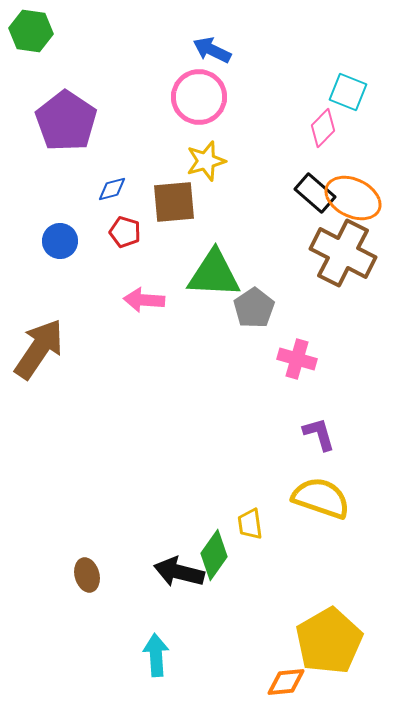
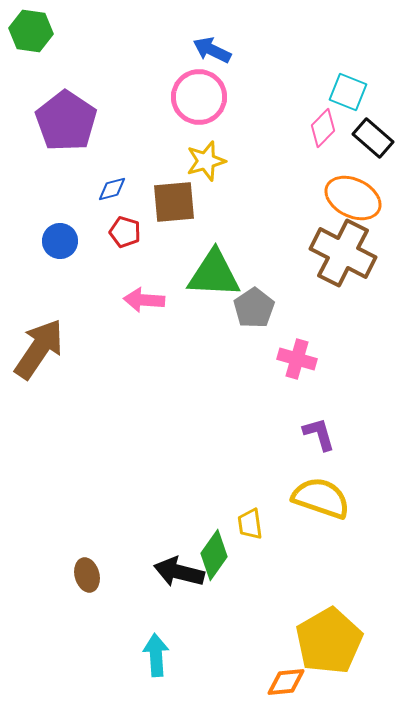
black rectangle: moved 58 px right, 55 px up
